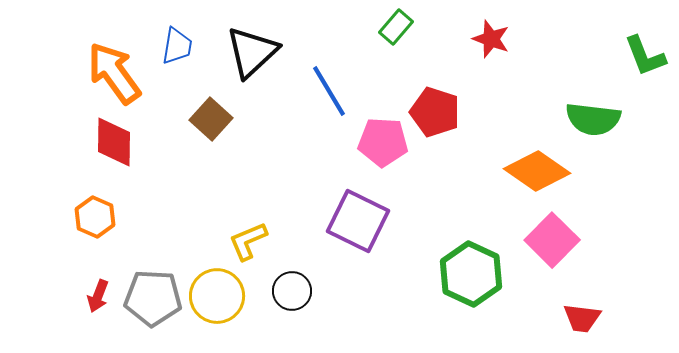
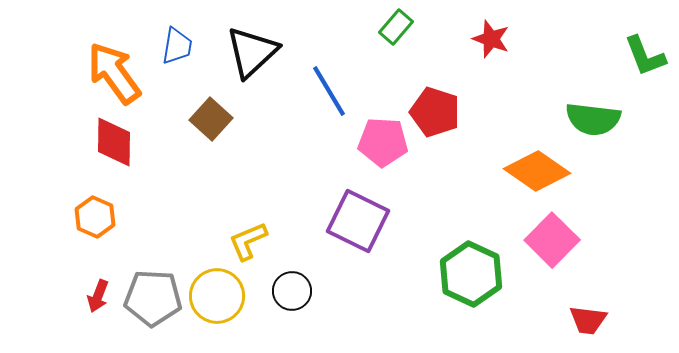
red trapezoid: moved 6 px right, 2 px down
